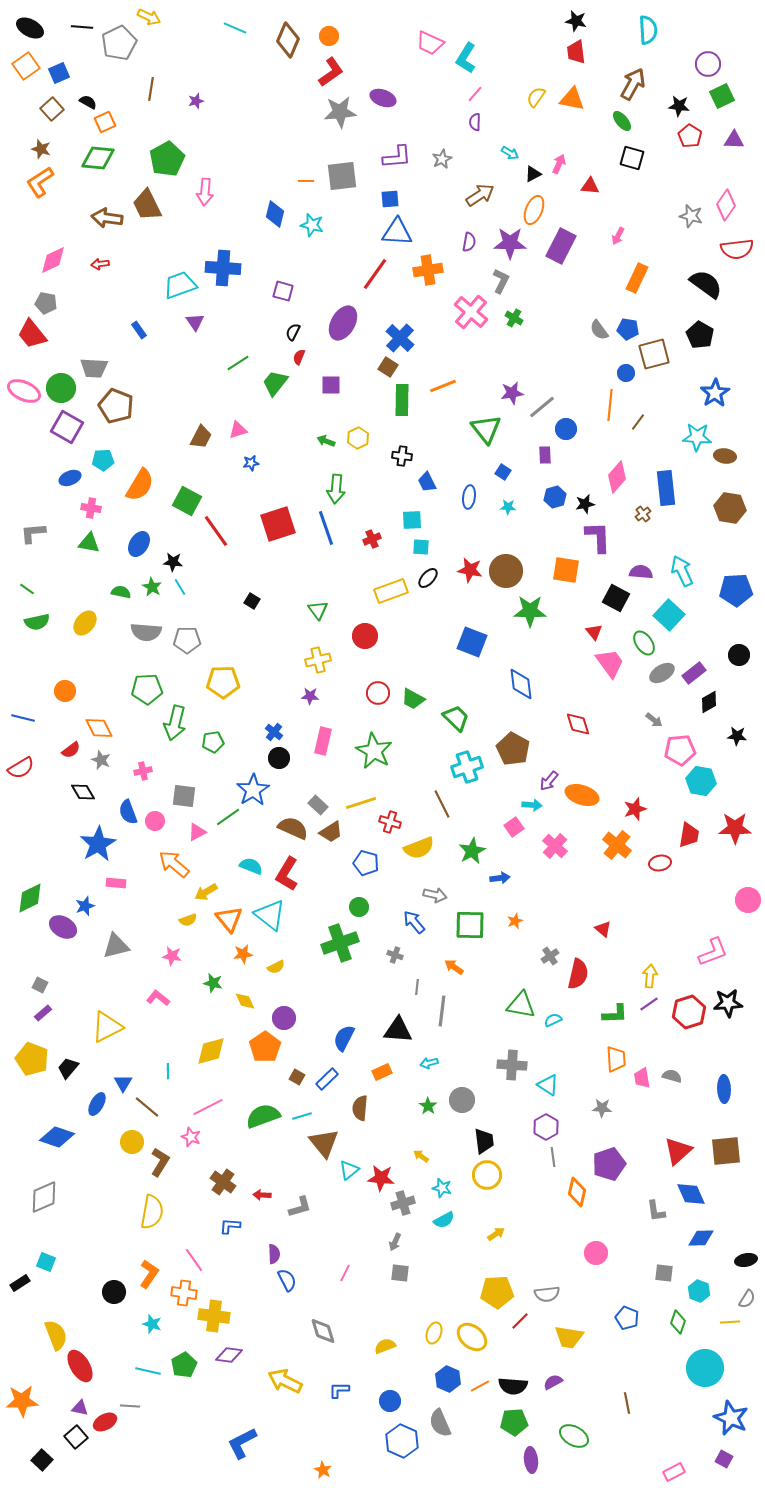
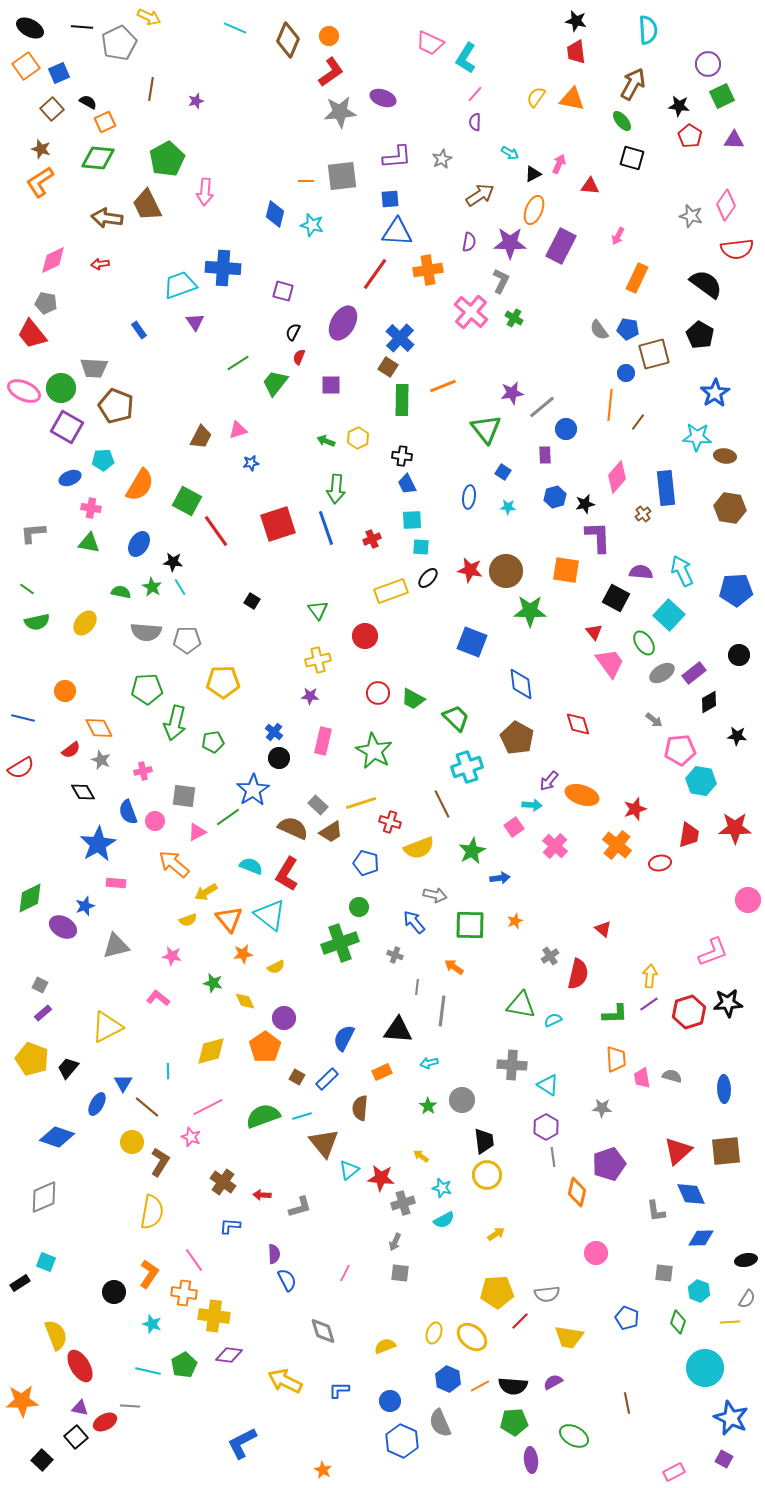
blue trapezoid at (427, 482): moved 20 px left, 2 px down
brown pentagon at (513, 749): moved 4 px right, 11 px up
